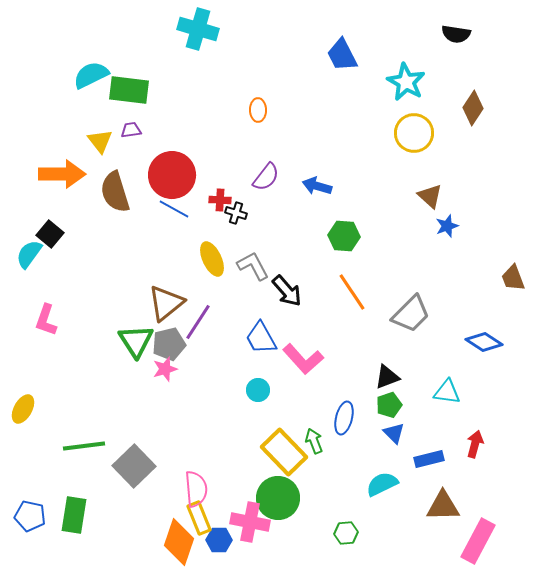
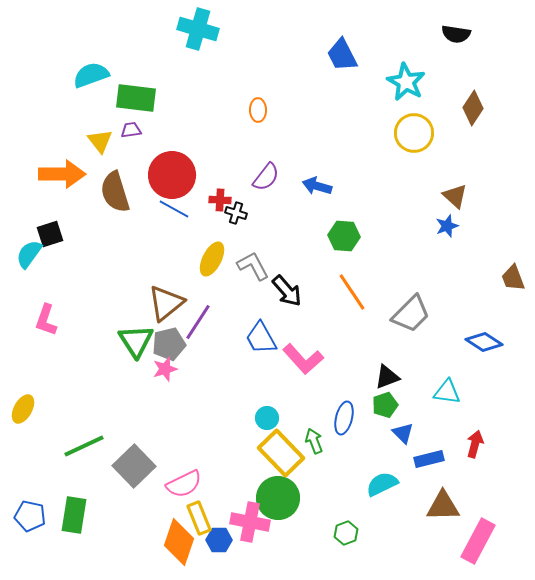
cyan semicircle at (91, 75): rotated 6 degrees clockwise
green rectangle at (129, 90): moved 7 px right, 8 px down
brown triangle at (430, 196): moved 25 px right
black square at (50, 234): rotated 32 degrees clockwise
yellow ellipse at (212, 259): rotated 52 degrees clockwise
cyan circle at (258, 390): moved 9 px right, 28 px down
green pentagon at (389, 405): moved 4 px left
blue triangle at (394, 433): moved 9 px right
green line at (84, 446): rotated 18 degrees counterclockwise
yellow rectangle at (284, 452): moved 3 px left, 1 px down
pink semicircle at (196, 489): moved 12 px left, 5 px up; rotated 69 degrees clockwise
green hexagon at (346, 533): rotated 15 degrees counterclockwise
